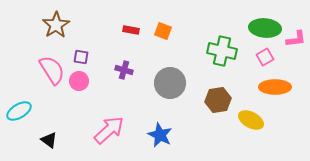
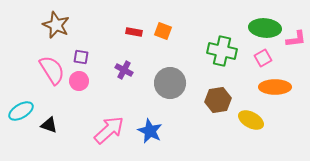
brown star: rotated 16 degrees counterclockwise
red rectangle: moved 3 px right, 2 px down
pink square: moved 2 px left, 1 px down
purple cross: rotated 12 degrees clockwise
cyan ellipse: moved 2 px right
blue star: moved 10 px left, 4 px up
black triangle: moved 15 px up; rotated 18 degrees counterclockwise
